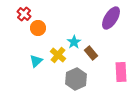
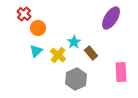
cyan triangle: moved 10 px up
